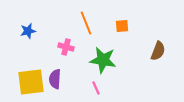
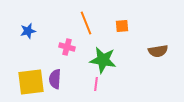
pink cross: moved 1 px right
brown semicircle: rotated 60 degrees clockwise
pink line: moved 4 px up; rotated 32 degrees clockwise
